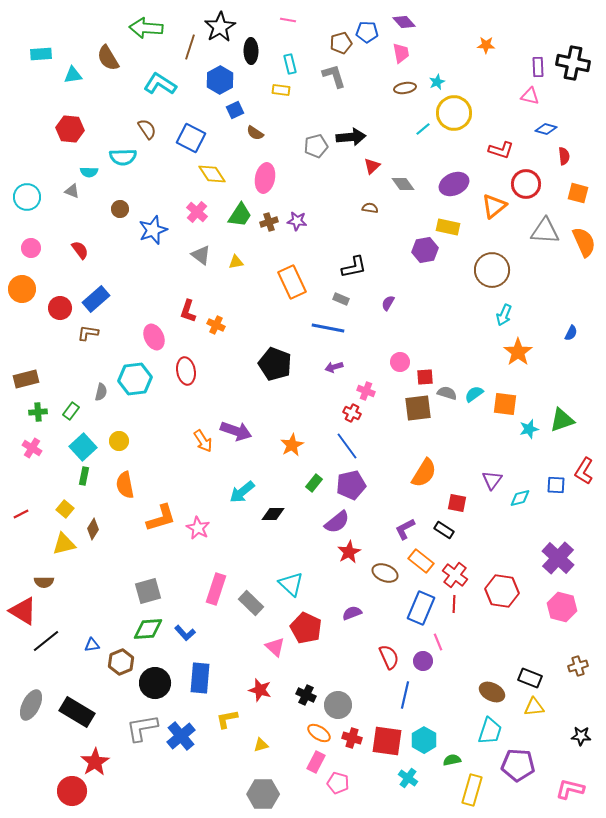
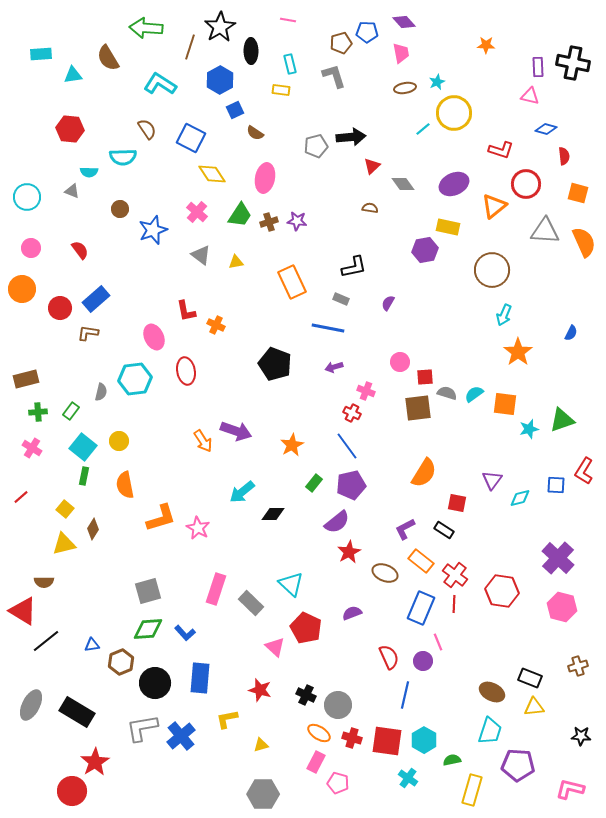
red L-shape at (188, 311): moved 2 px left; rotated 30 degrees counterclockwise
cyan square at (83, 447): rotated 8 degrees counterclockwise
red line at (21, 514): moved 17 px up; rotated 14 degrees counterclockwise
